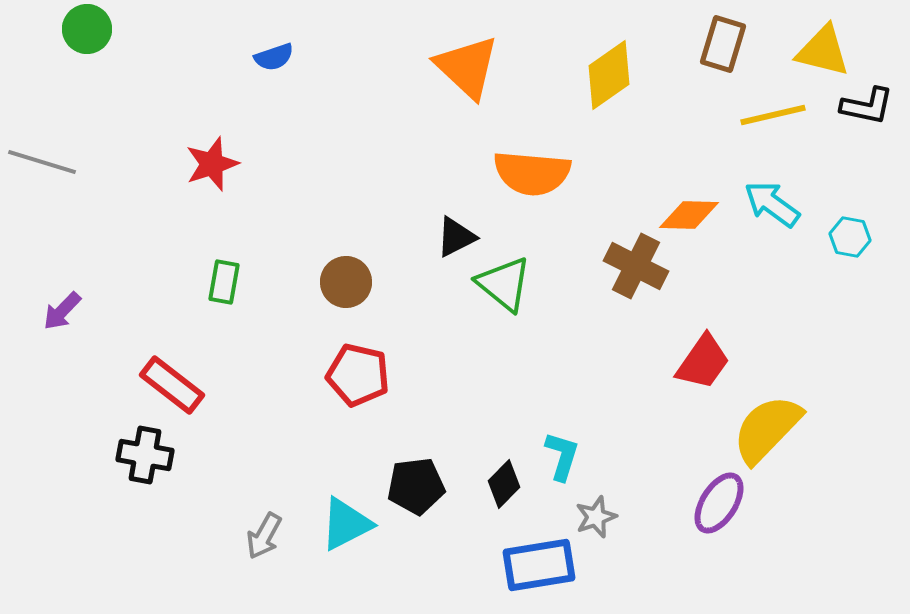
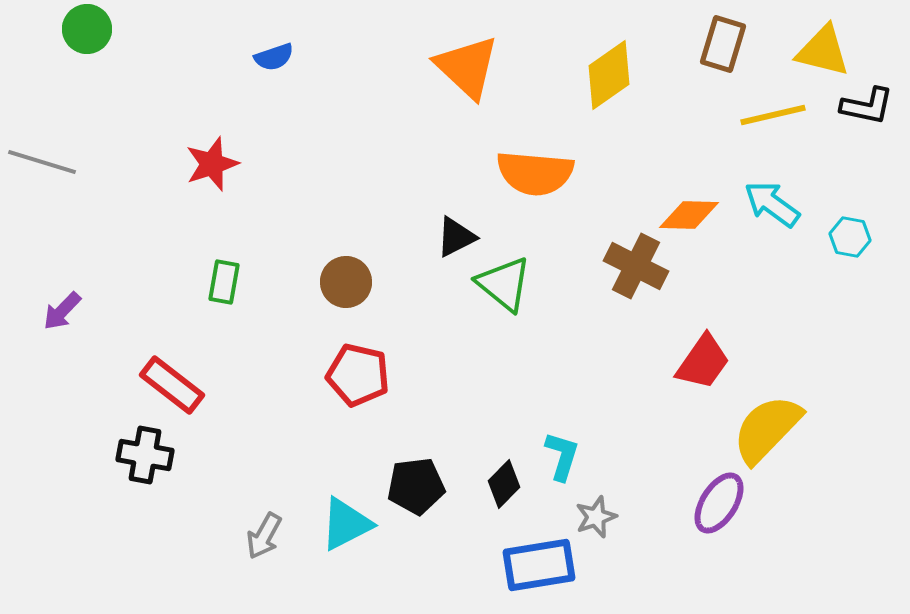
orange semicircle: moved 3 px right
